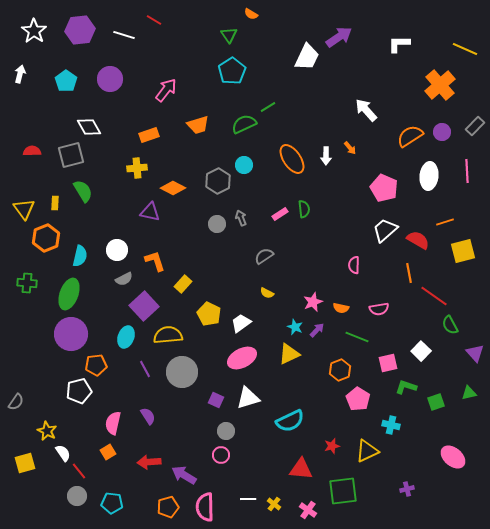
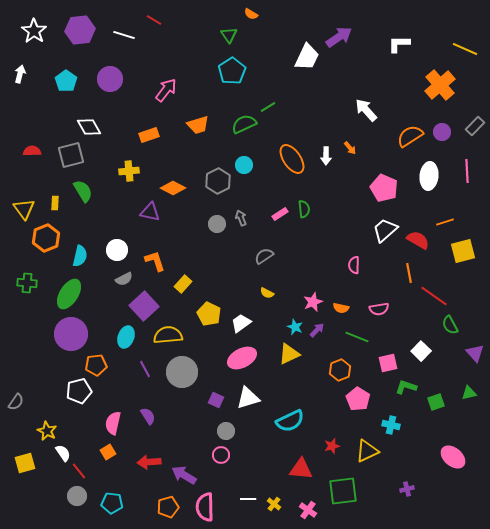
yellow cross at (137, 168): moved 8 px left, 3 px down
green ellipse at (69, 294): rotated 12 degrees clockwise
